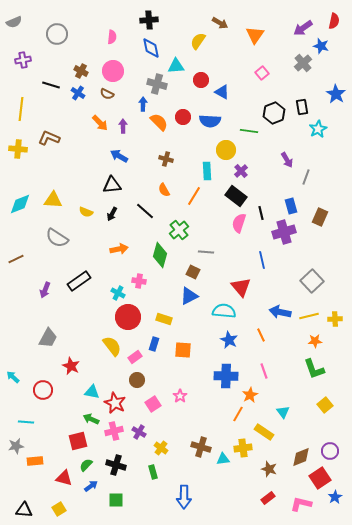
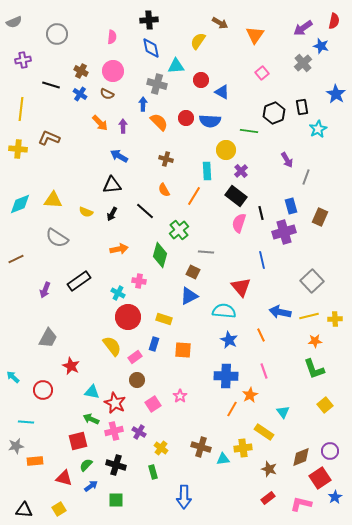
blue cross at (78, 93): moved 2 px right, 1 px down
red circle at (183, 117): moved 3 px right, 1 px down
orange line at (238, 414): moved 6 px left, 5 px up
